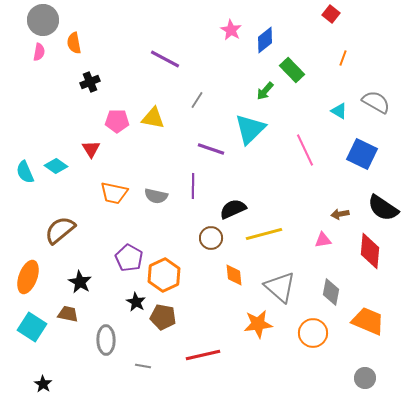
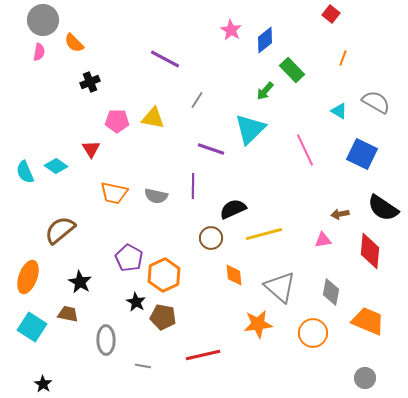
orange semicircle at (74, 43): rotated 35 degrees counterclockwise
